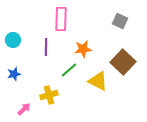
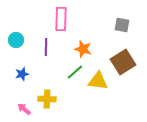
gray square: moved 2 px right, 4 px down; rotated 14 degrees counterclockwise
cyan circle: moved 3 px right
orange star: rotated 24 degrees clockwise
brown square: rotated 15 degrees clockwise
green line: moved 6 px right, 2 px down
blue star: moved 8 px right
yellow triangle: rotated 20 degrees counterclockwise
yellow cross: moved 2 px left, 4 px down; rotated 18 degrees clockwise
pink arrow: rotated 96 degrees counterclockwise
